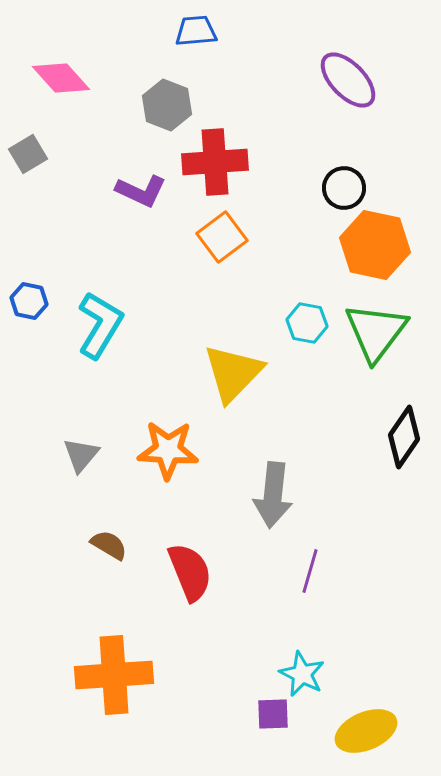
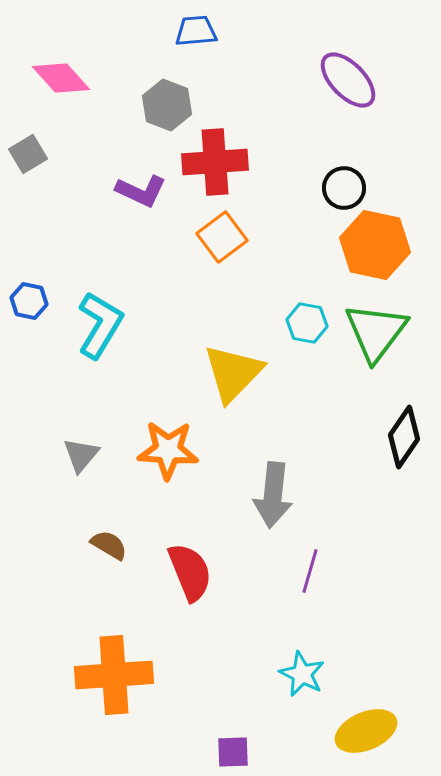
purple square: moved 40 px left, 38 px down
